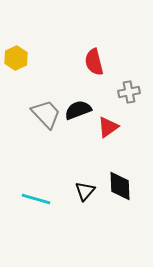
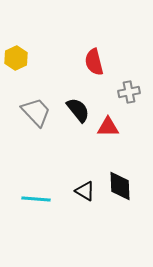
black semicircle: rotated 72 degrees clockwise
gray trapezoid: moved 10 px left, 2 px up
red triangle: rotated 35 degrees clockwise
black triangle: rotated 40 degrees counterclockwise
cyan line: rotated 12 degrees counterclockwise
